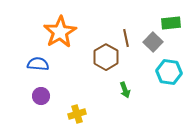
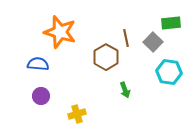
orange star: rotated 24 degrees counterclockwise
